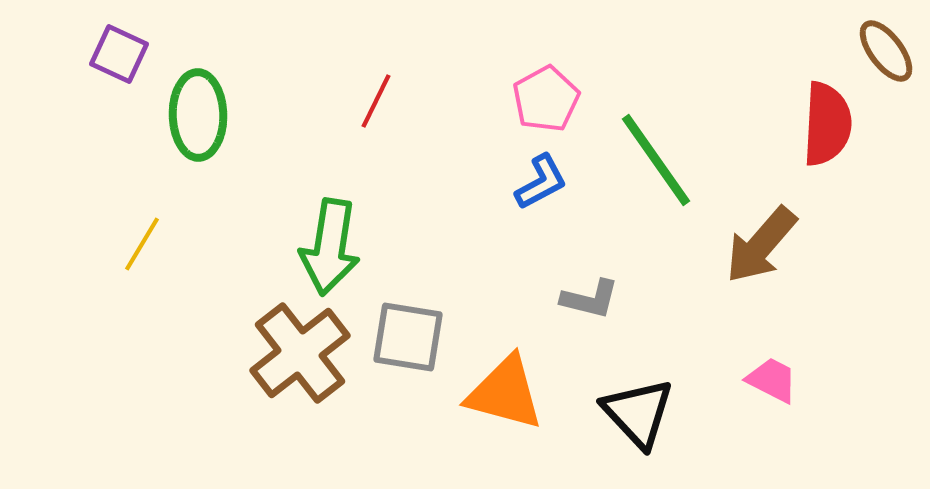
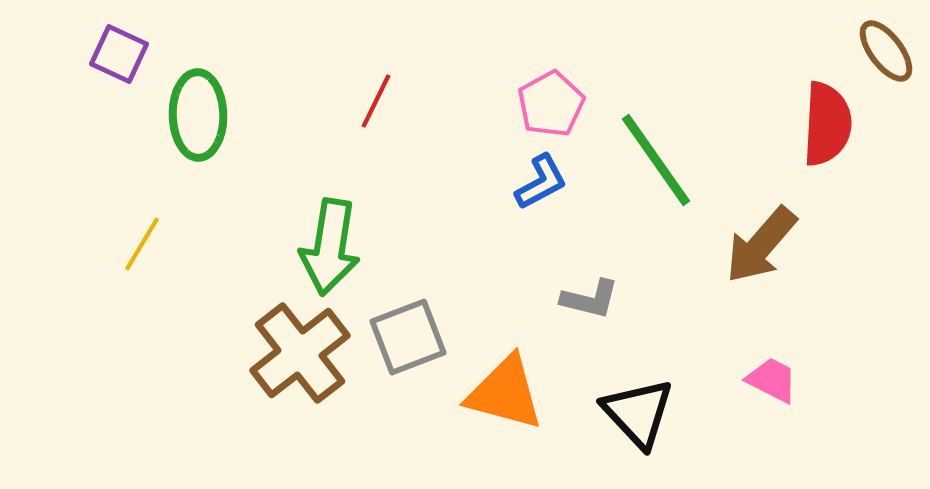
pink pentagon: moved 5 px right, 5 px down
gray square: rotated 30 degrees counterclockwise
